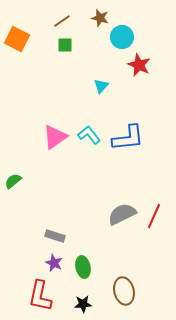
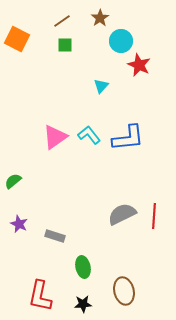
brown star: rotated 24 degrees clockwise
cyan circle: moved 1 px left, 4 px down
red line: rotated 20 degrees counterclockwise
purple star: moved 35 px left, 39 px up
